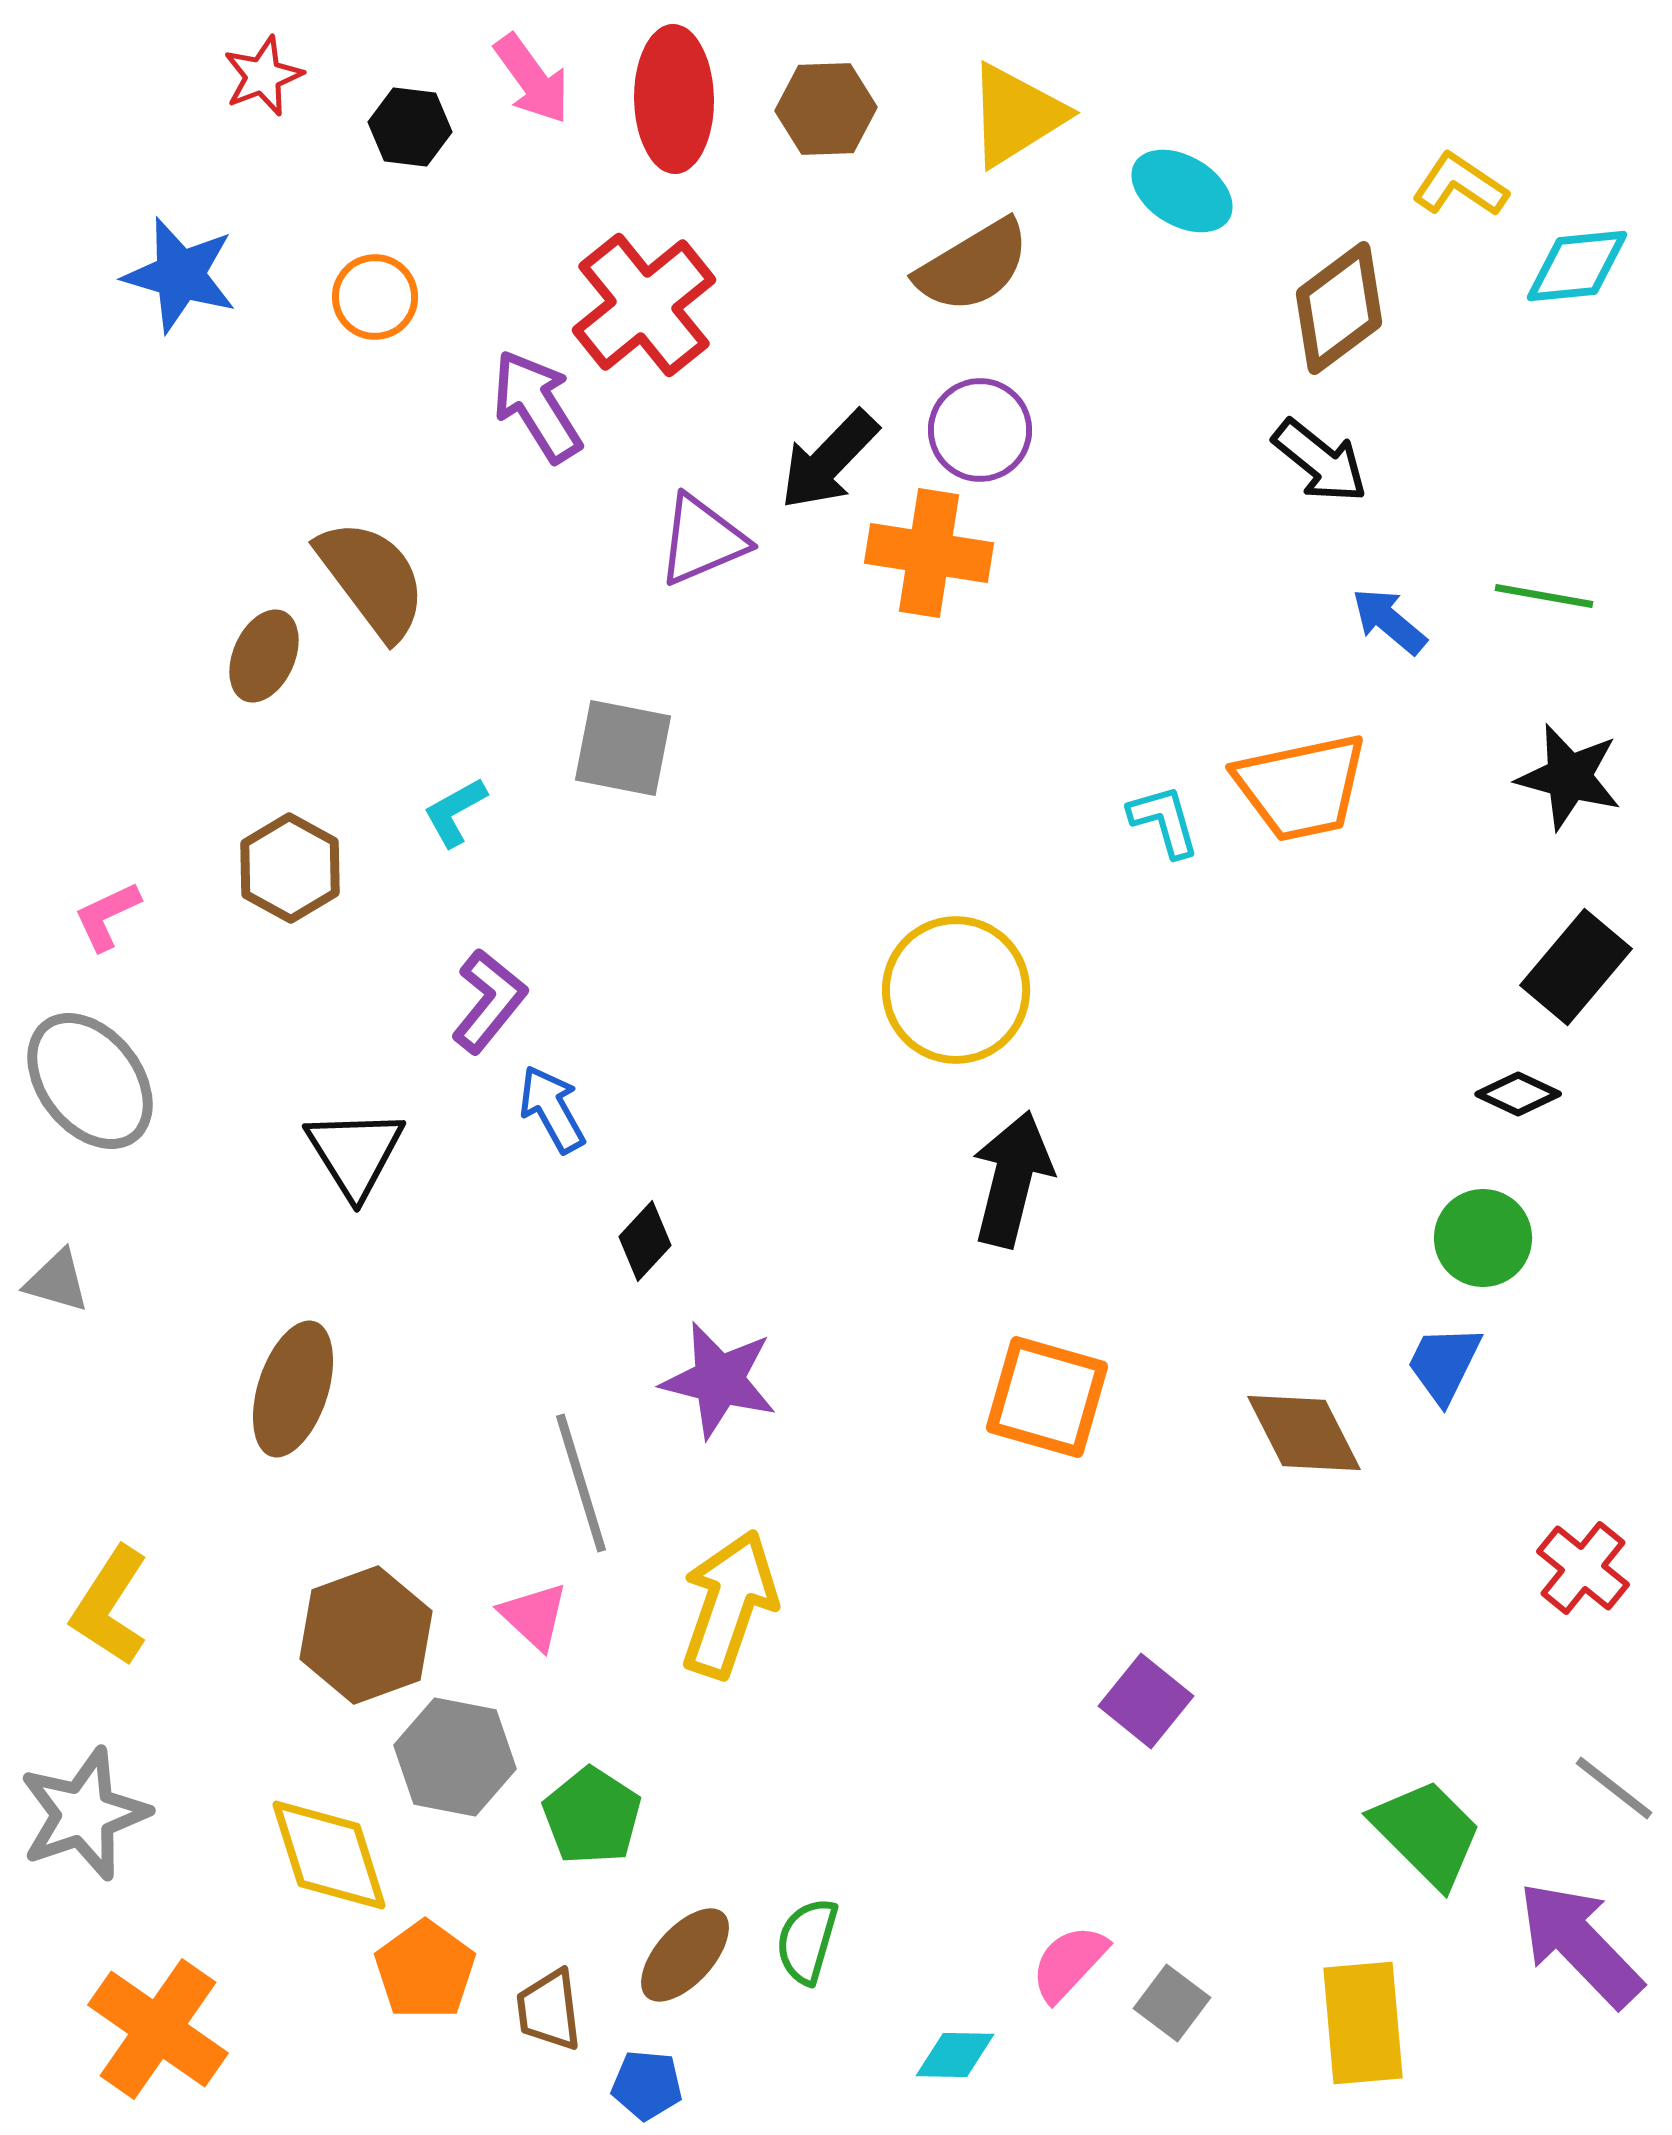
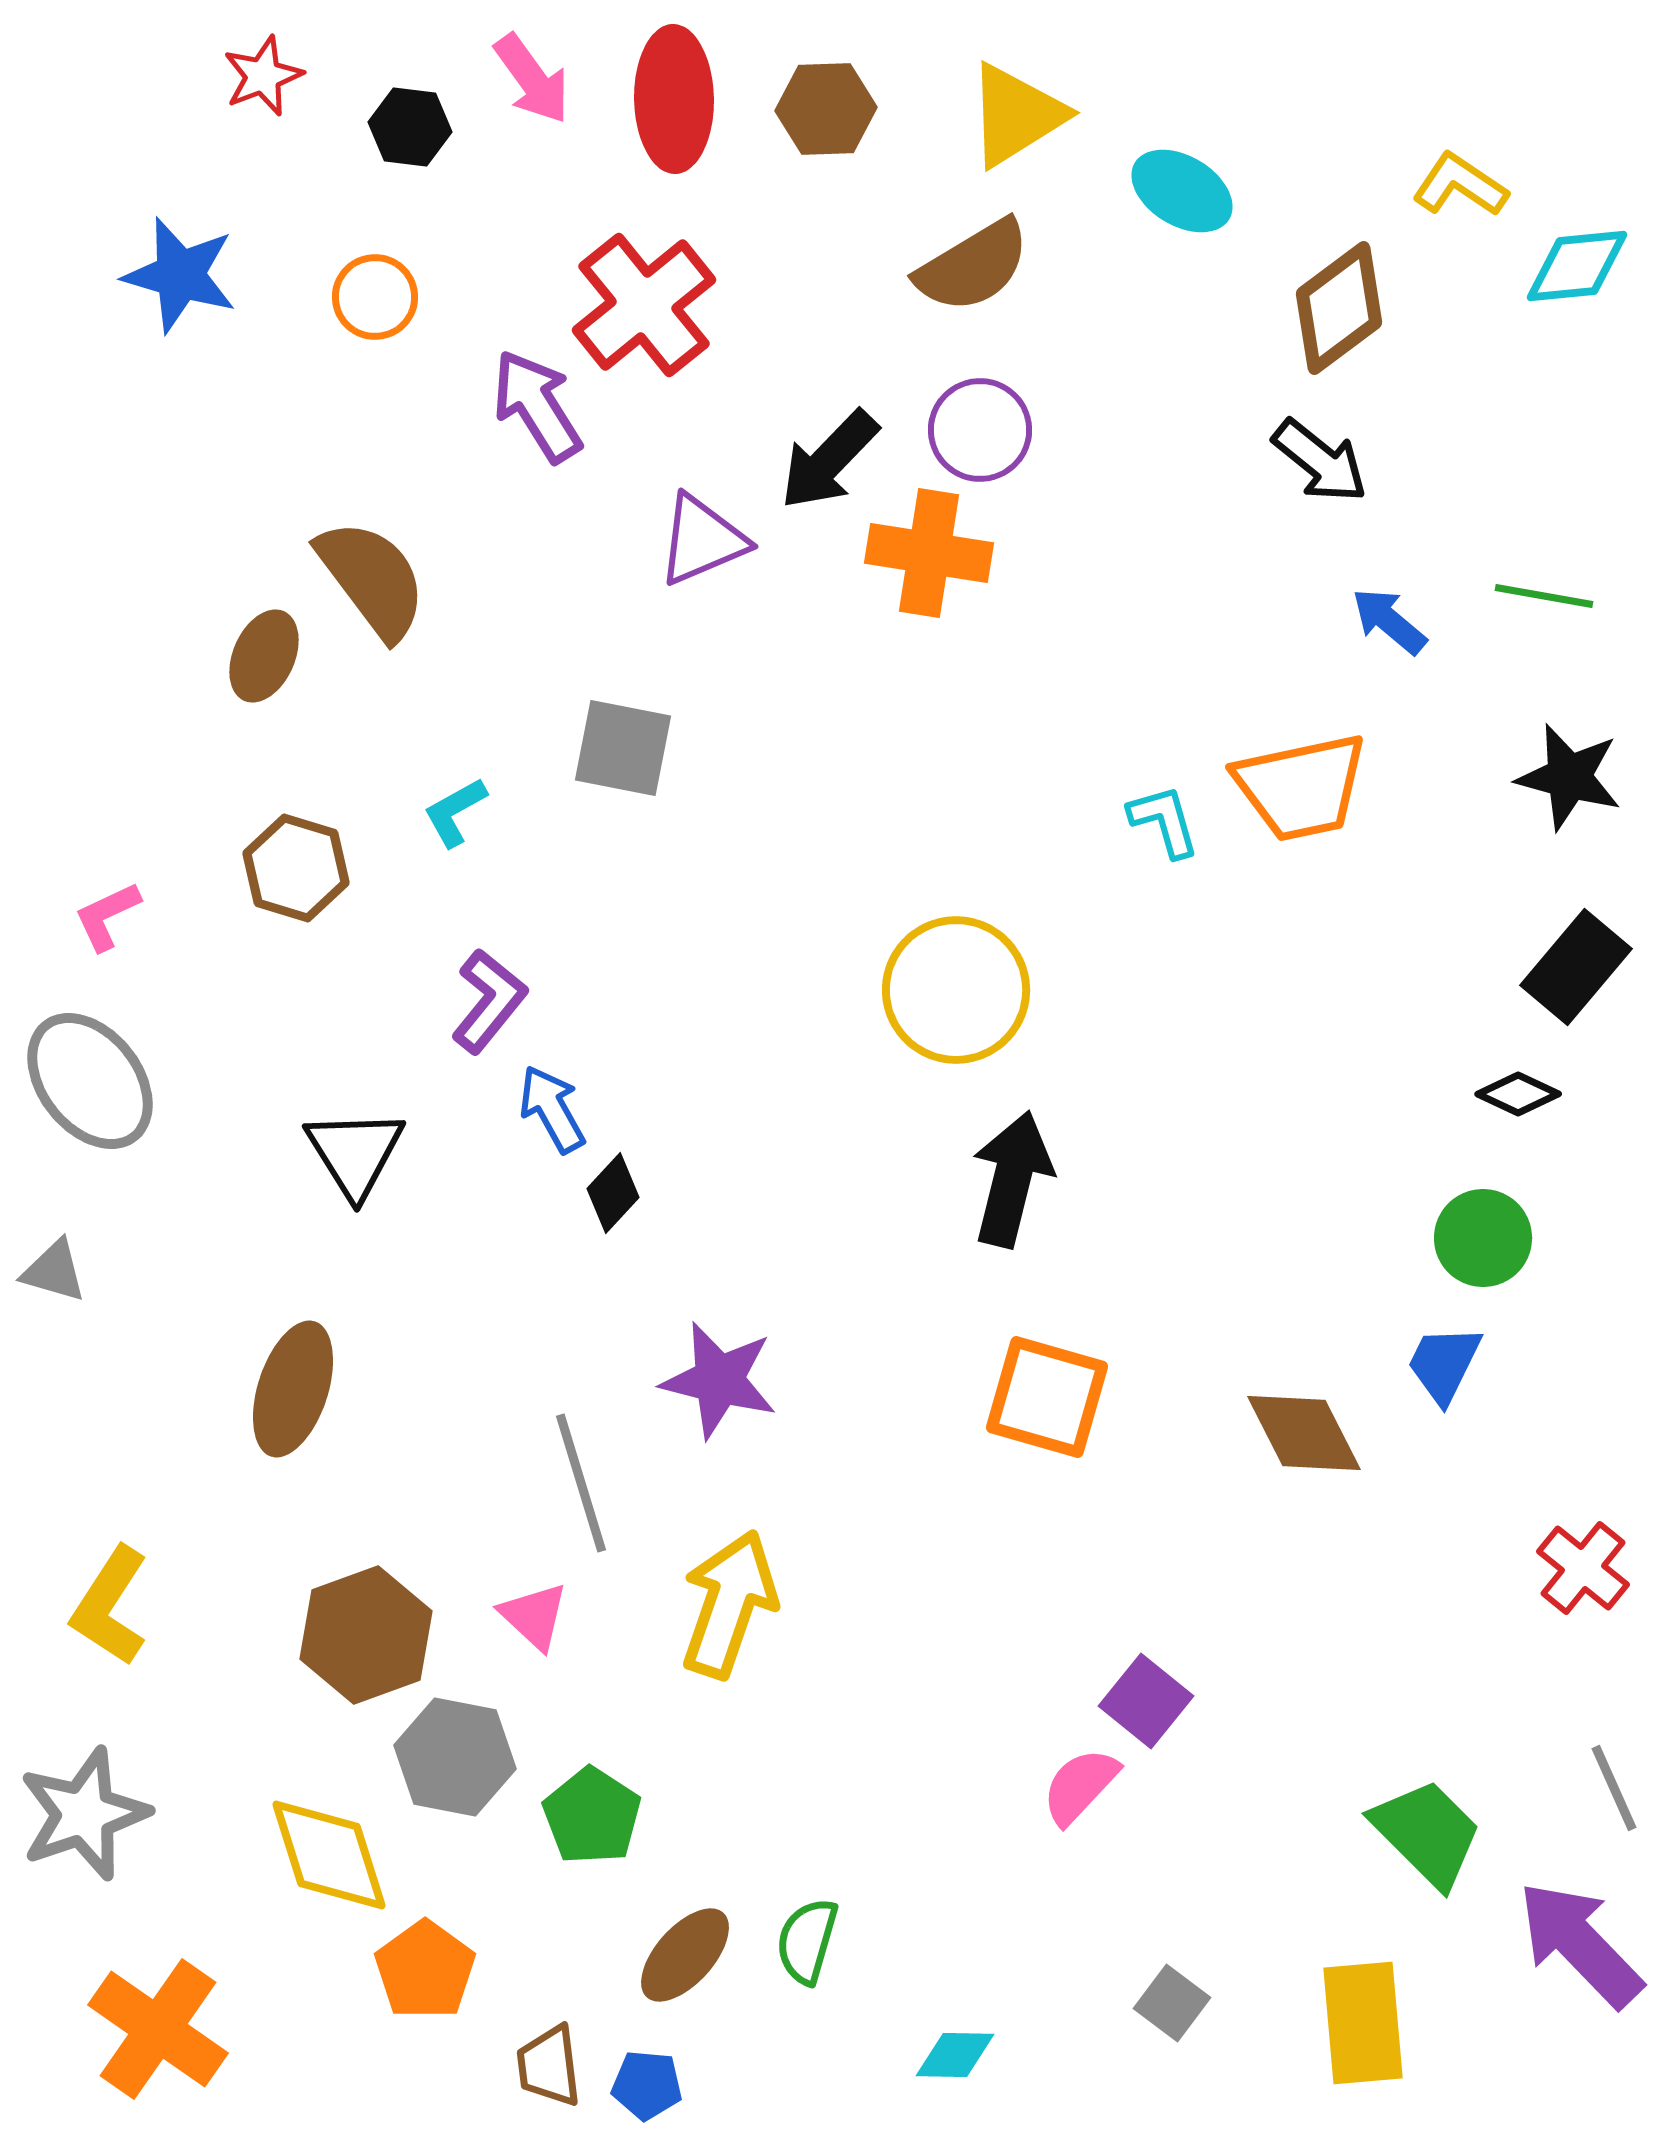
brown hexagon at (290, 868): moved 6 px right; rotated 12 degrees counterclockwise
black diamond at (645, 1241): moved 32 px left, 48 px up
gray triangle at (57, 1281): moved 3 px left, 10 px up
gray line at (1614, 1788): rotated 28 degrees clockwise
pink semicircle at (1069, 1963): moved 11 px right, 177 px up
brown trapezoid at (549, 2010): moved 56 px down
